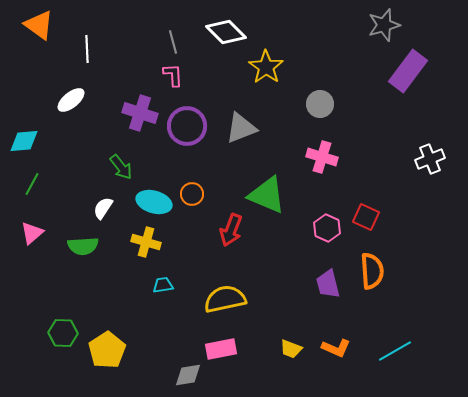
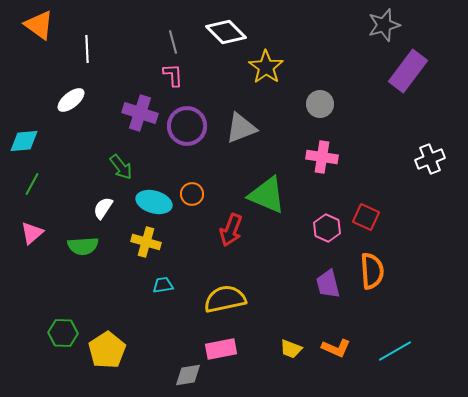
pink cross: rotated 8 degrees counterclockwise
